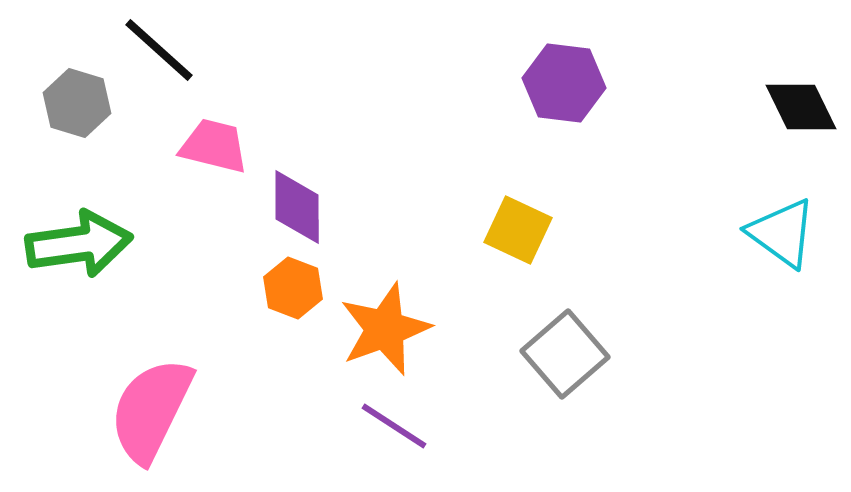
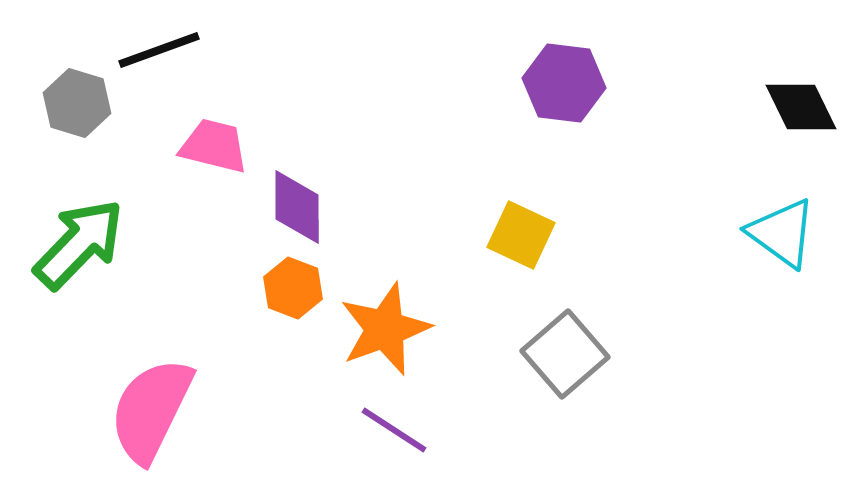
black line: rotated 62 degrees counterclockwise
yellow square: moved 3 px right, 5 px down
green arrow: rotated 38 degrees counterclockwise
purple line: moved 4 px down
